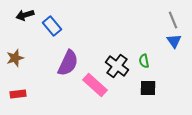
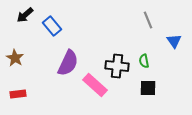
black arrow: rotated 24 degrees counterclockwise
gray line: moved 25 px left
brown star: rotated 24 degrees counterclockwise
black cross: rotated 30 degrees counterclockwise
